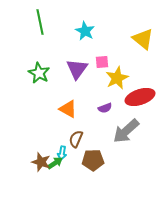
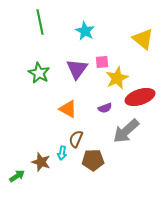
green arrow: moved 38 px left, 13 px down
